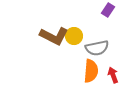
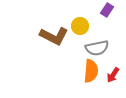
purple rectangle: moved 1 px left
yellow circle: moved 6 px right, 10 px up
red arrow: rotated 126 degrees counterclockwise
